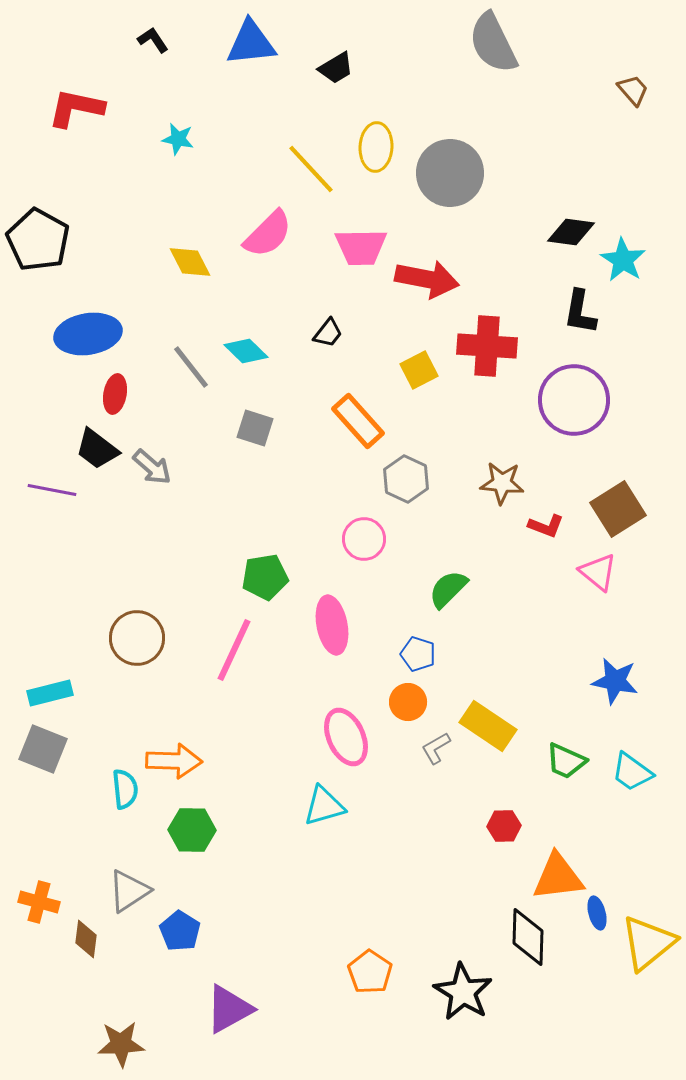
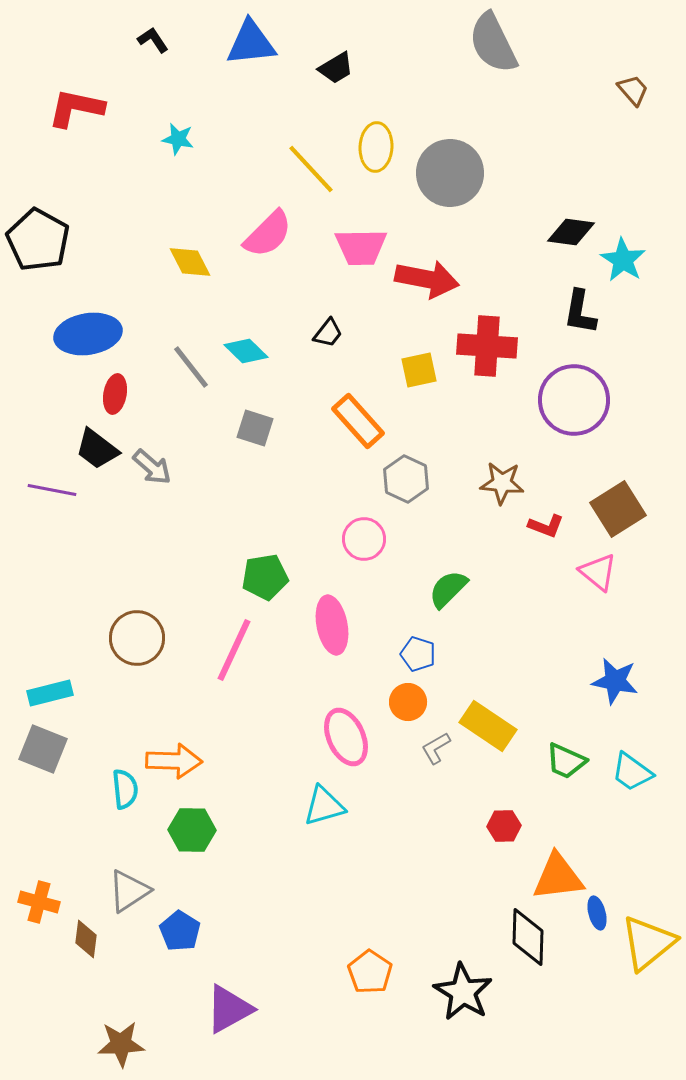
yellow square at (419, 370): rotated 15 degrees clockwise
